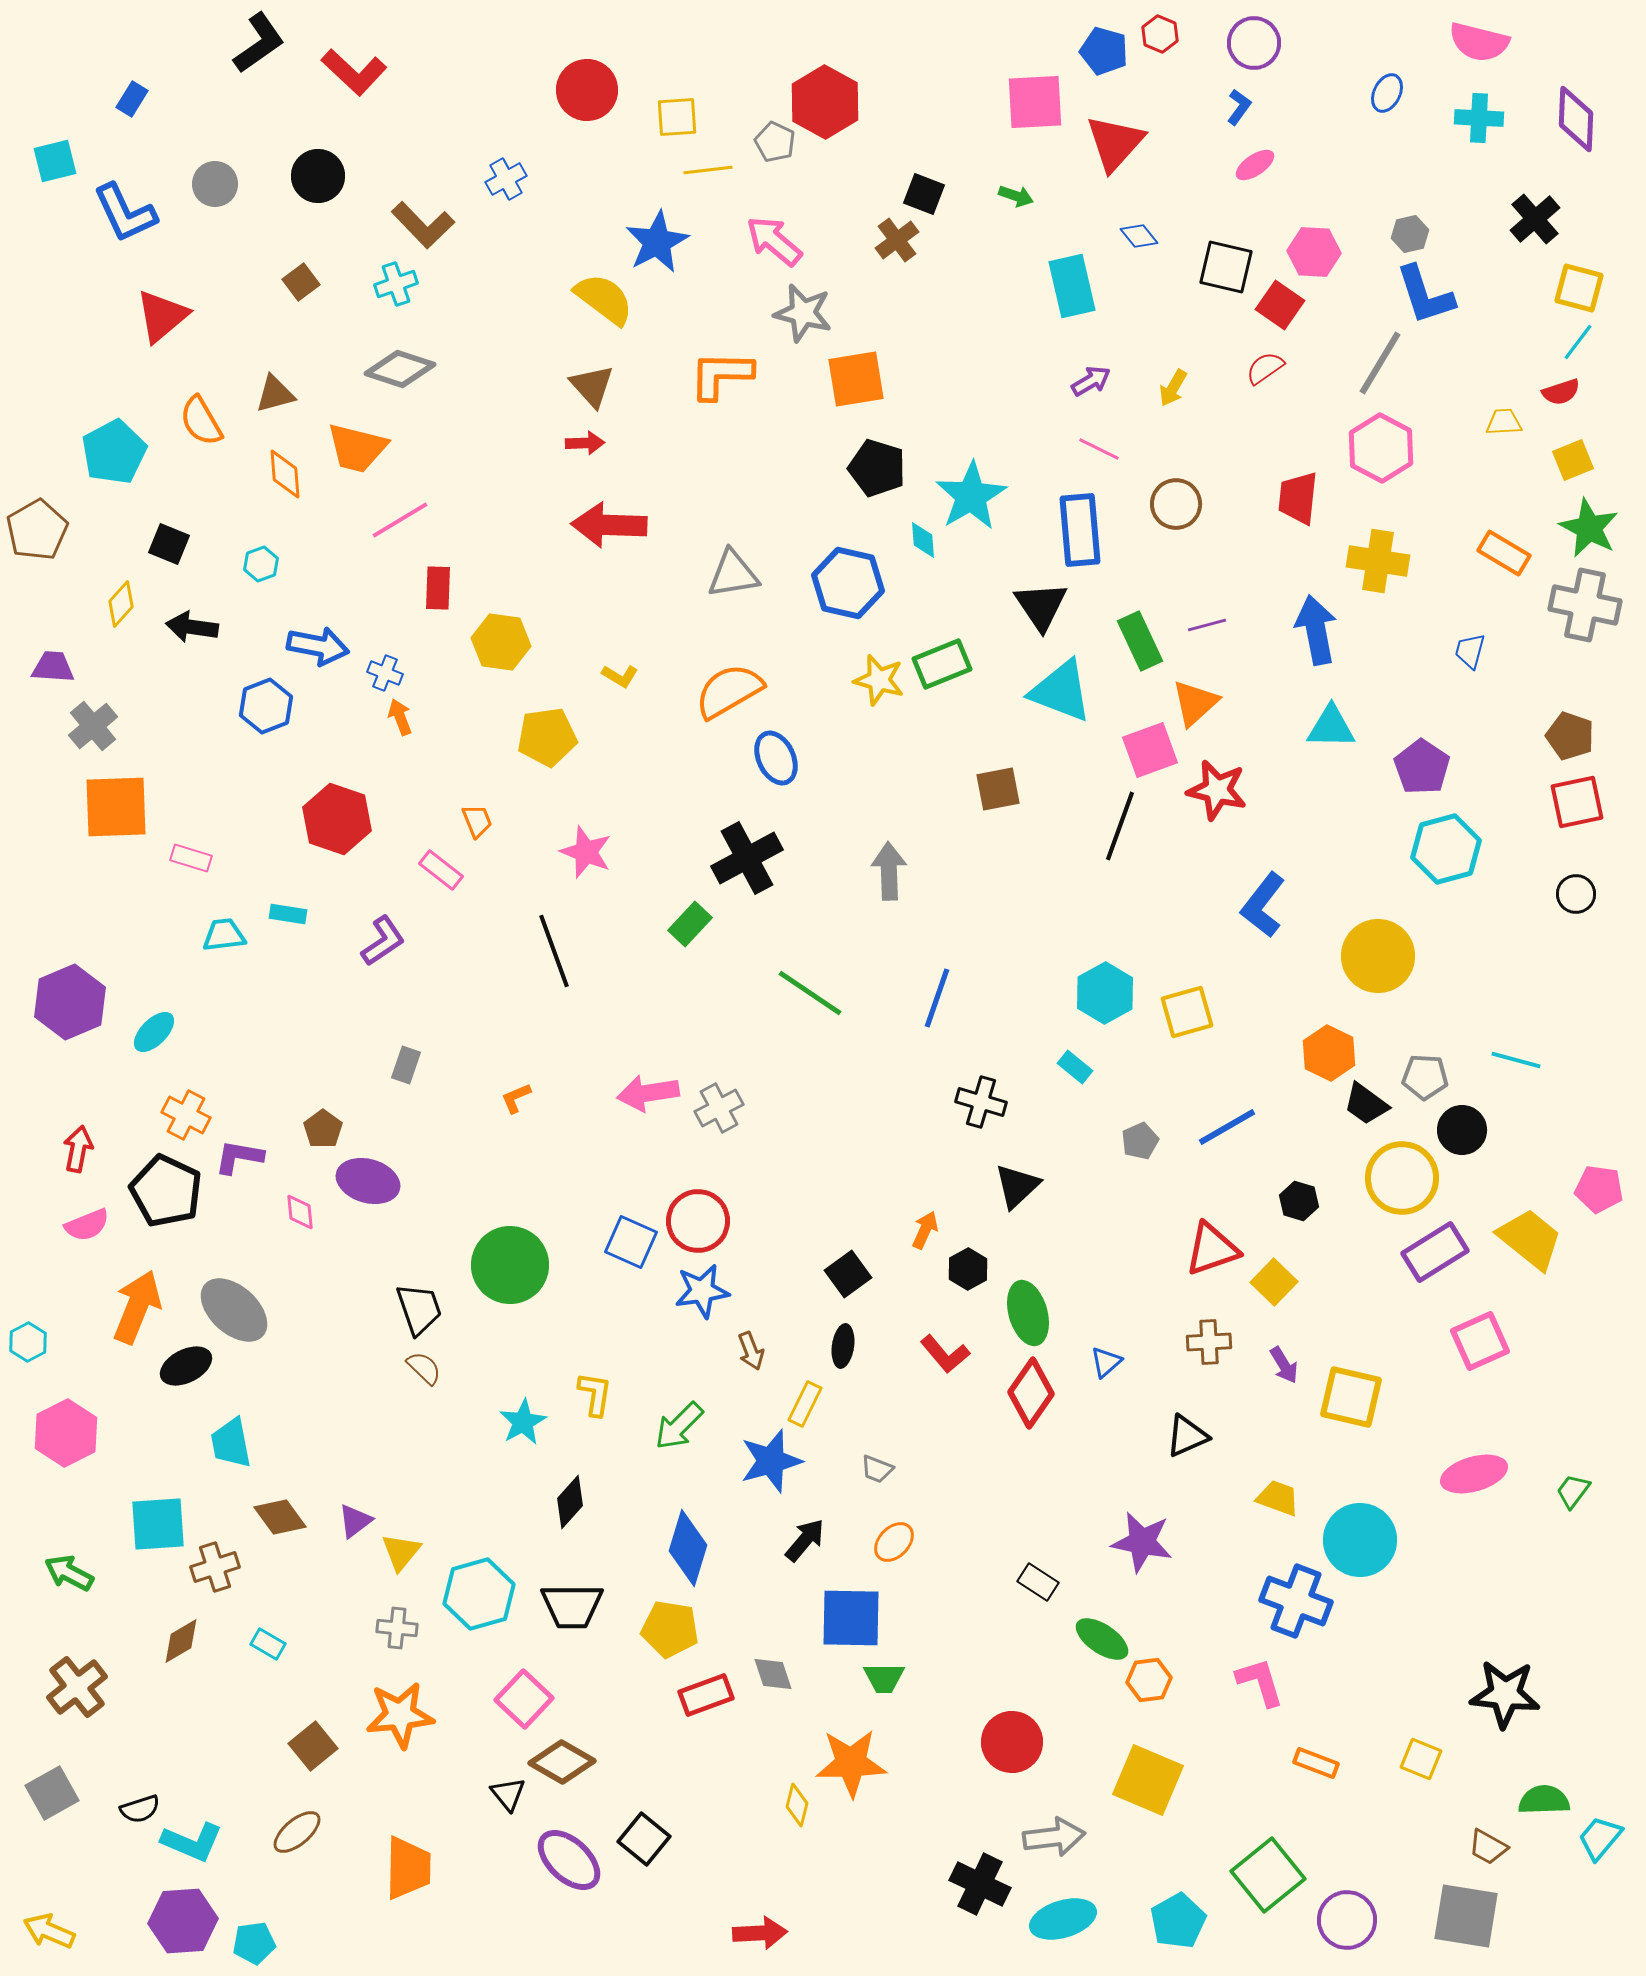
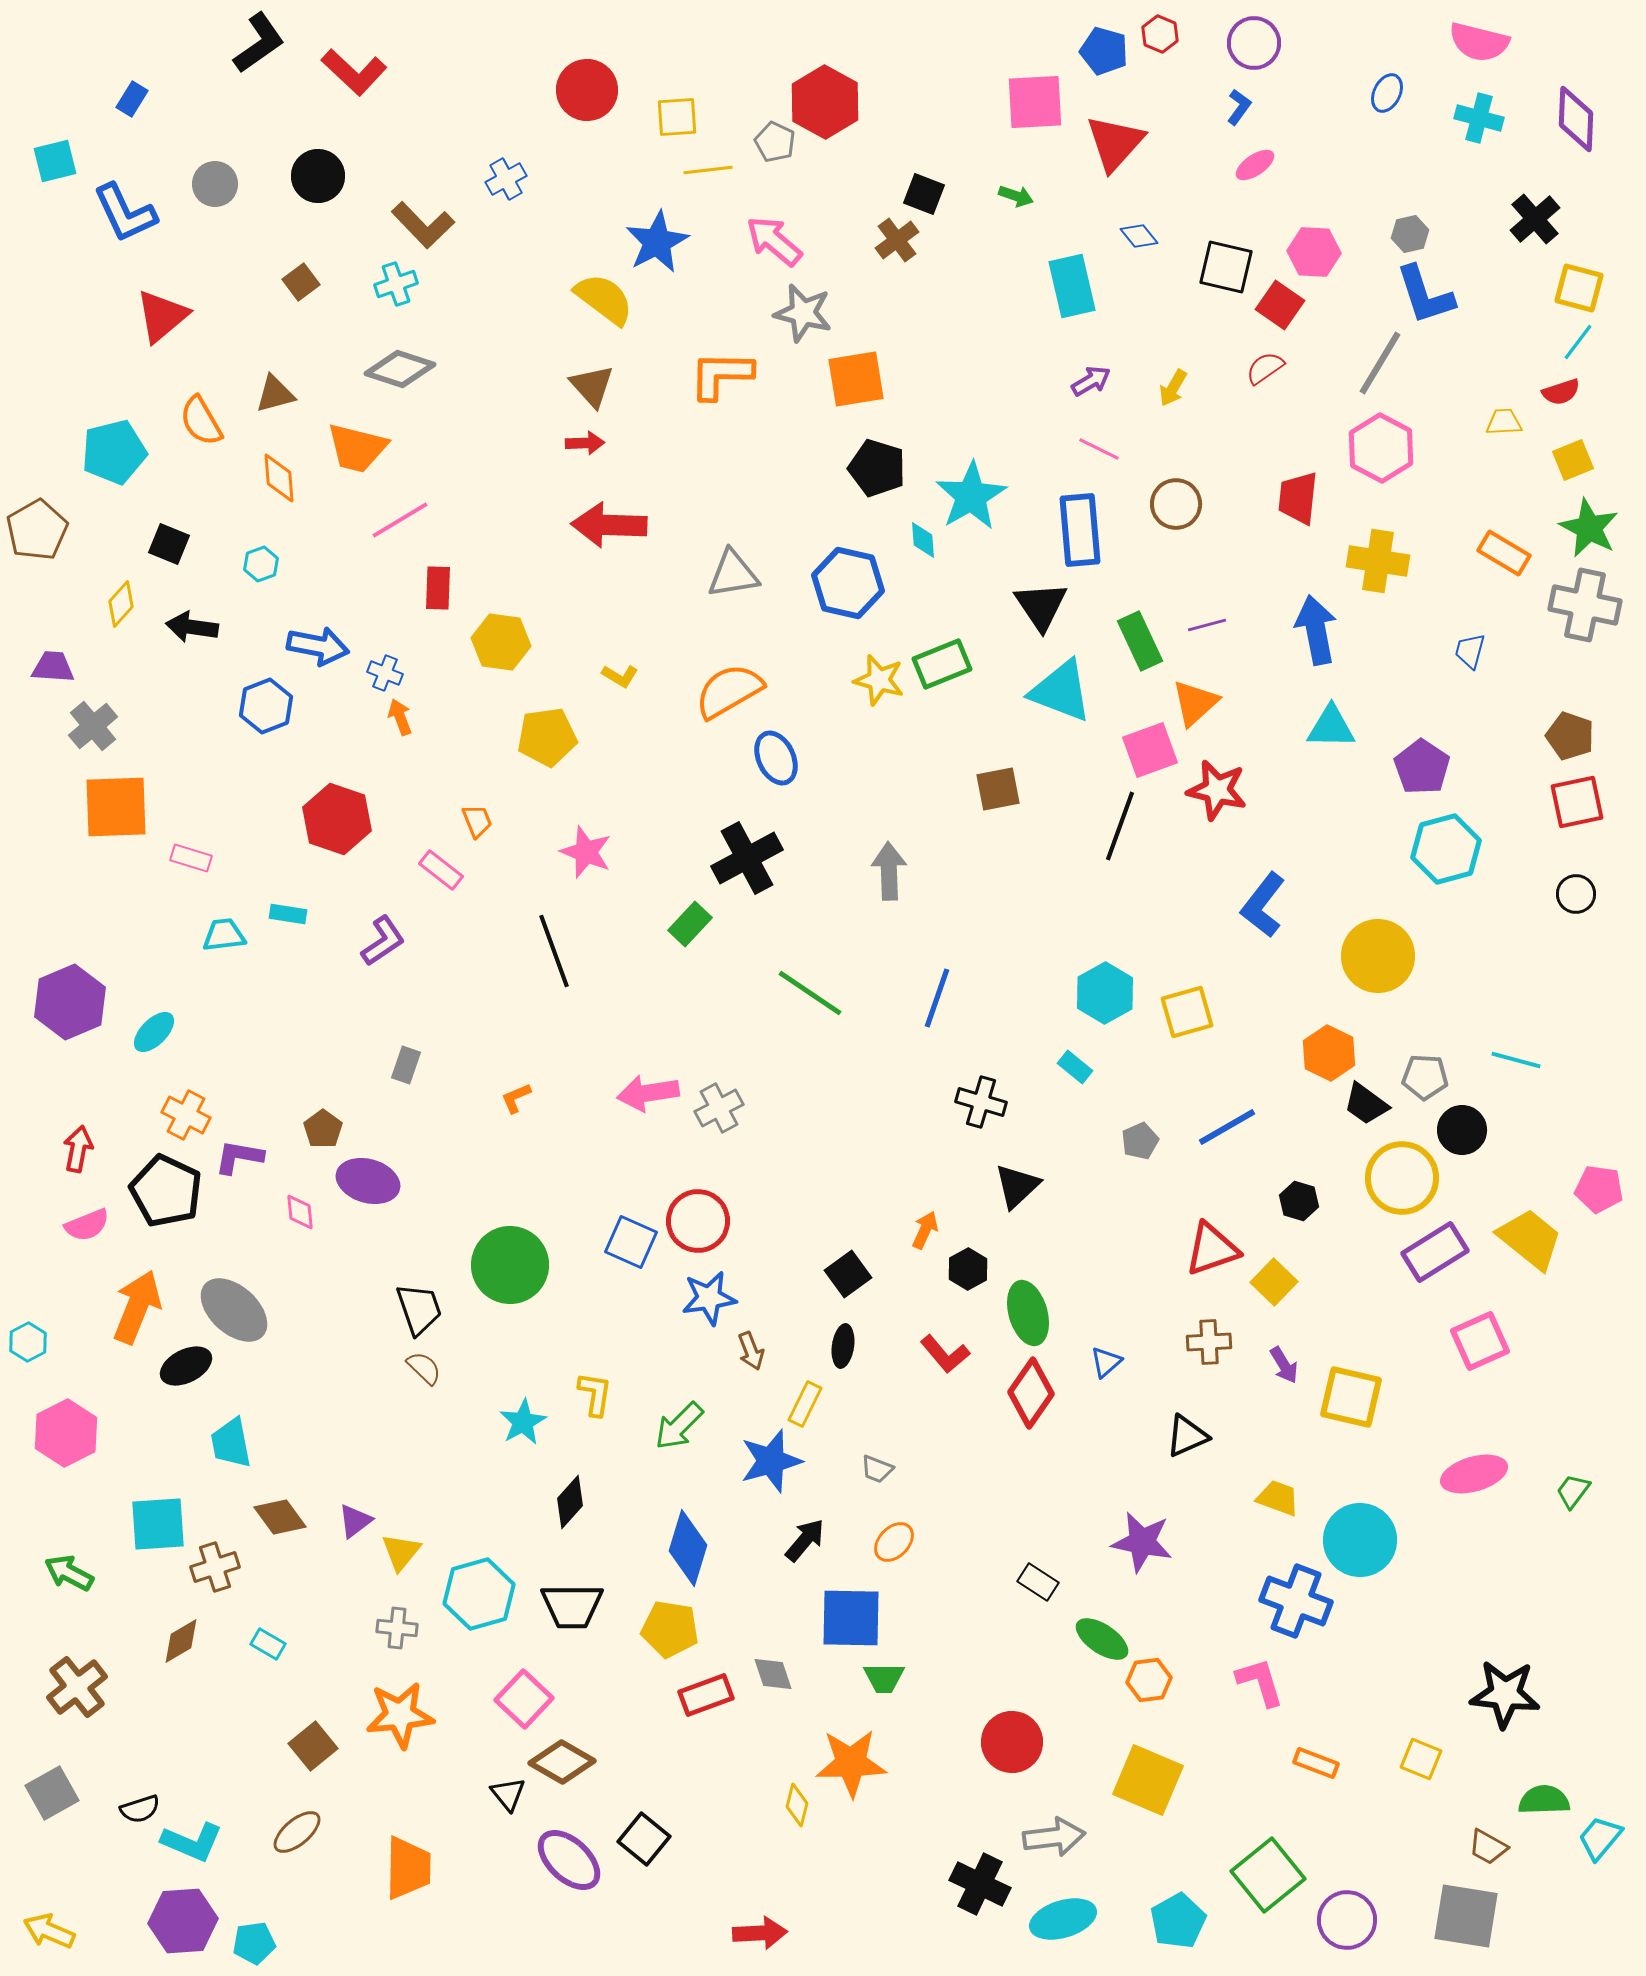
cyan cross at (1479, 118): rotated 12 degrees clockwise
cyan pentagon at (114, 452): rotated 14 degrees clockwise
orange diamond at (285, 474): moved 6 px left, 4 px down
blue star at (702, 1291): moved 7 px right, 7 px down
